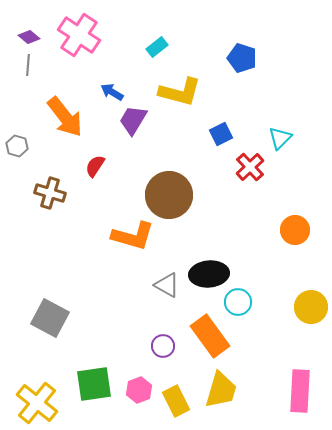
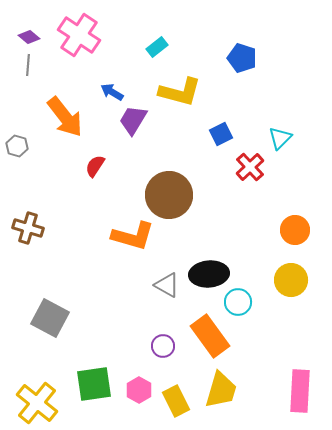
brown cross: moved 22 px left, 35 px down
yellow circle: moved 20 px left, 27 px up
pink hexagon: rotated 10 degrees counterclockwise
